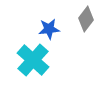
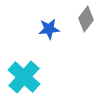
cyan cross: moved 9 px left, 17 px down
